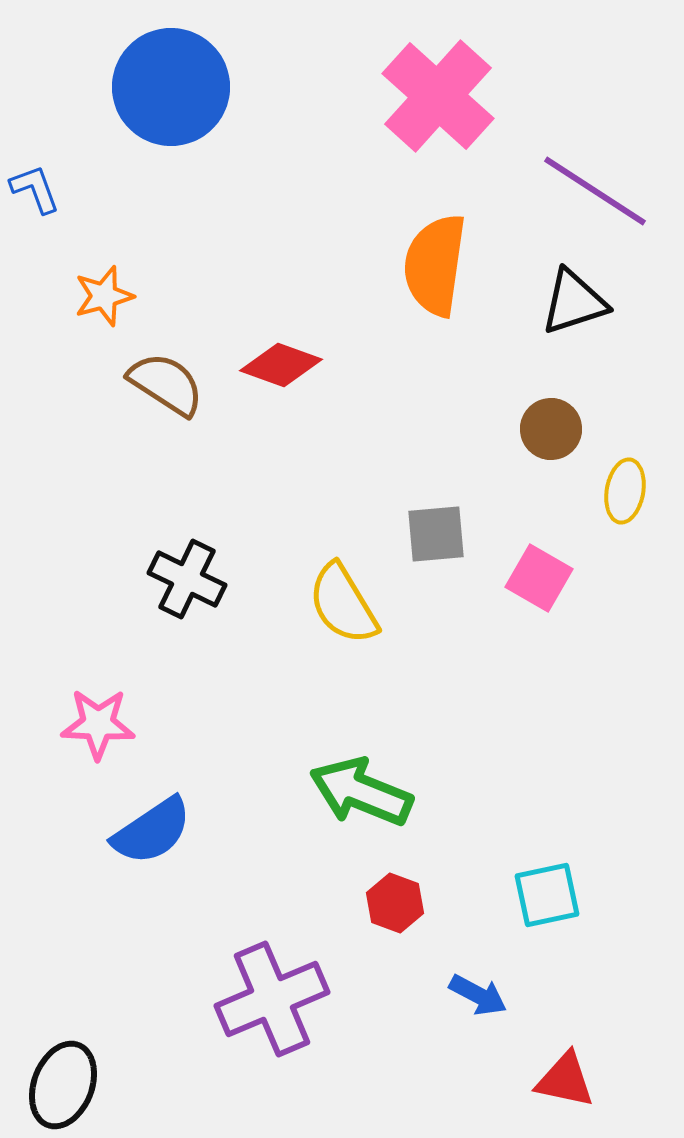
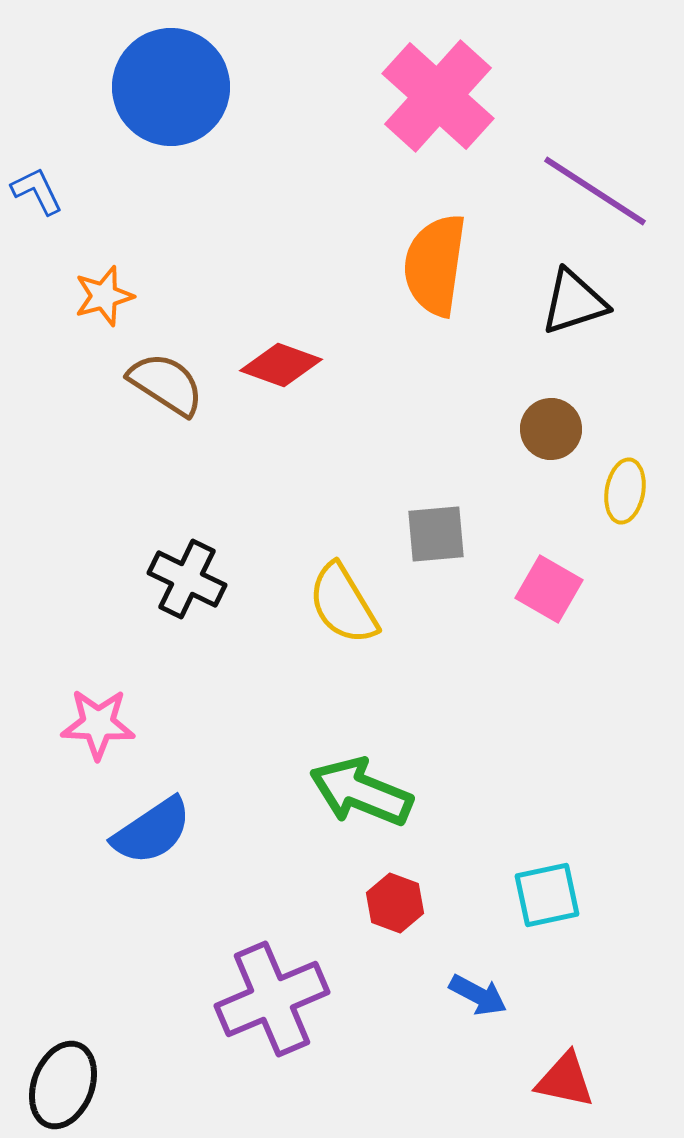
blue L-shape: moved 2 px right, 2 px down; rotated 6 degrees counterclockwise
pink square: moved 10 px right, 11 px down
